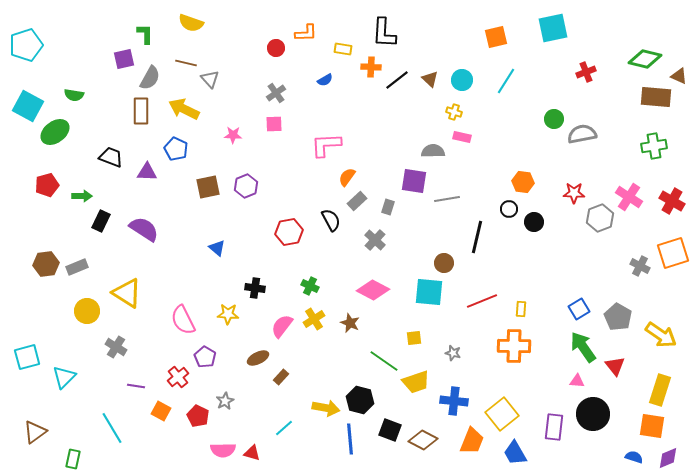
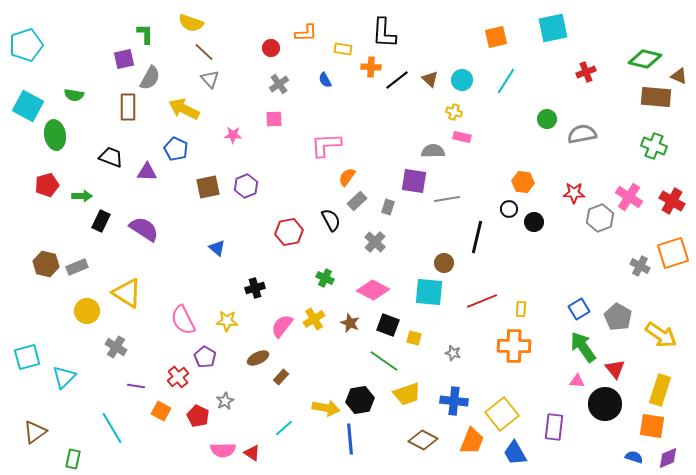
red circle at (276, 48): moved 5 px left
brown line at (186, 63): moved 18 px right, 11 px up; rotated 30 degrees clockwise
blue semicircle at (325, 80): rotated 91 degrees clockwise
gray cross at (276, 93): moved 3 px right, 9 px up
brown rectangle at (141, 111): moved 13 px left, 4 px up
green circle at (554, 119): moved 7 px left
pink square at (274, 124): moved 5 px up
green ellipse at (55, 132): moved 3 px down; rotated 64 degrees counterclockwise
green cross at (654, 146): rotated 30 degrees clockwise
gray cross at (375, 240): moved 2 px down
brown hexagon at (46, 264): rotated 20 degrees clockwise
green cross at (310, 286): moved 15 px right, 8 px up
black cross at (255, 288): rotated 24 degrees counterclockwise
yellow star at (228, 314): moved 1 px left, 7 px down
yellow square at (414, 338): rotated 21 degrees clockwise
red triangle at (615, 366): moved 3 px down
yellow trapezoid at (416, 382): moved 9 px left, 12 px down
black hexagon at (360, 400): rotated 24 degrees counterclockwise
black circle at (593, 414): moved 12 px right, 10 px up
black square at (390, 430): moved 2 px left, 105 px up
red triangle at (252, 453): rotated 18 degrees clockwise
